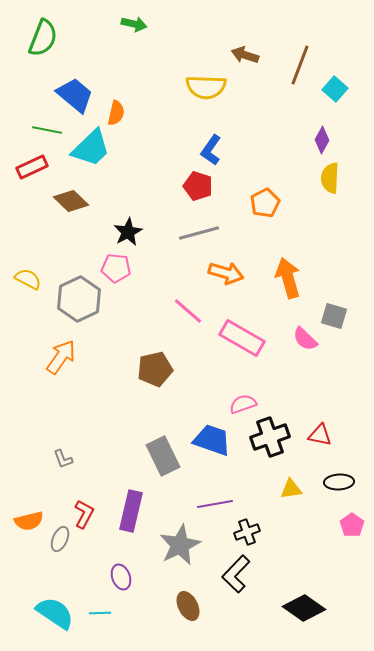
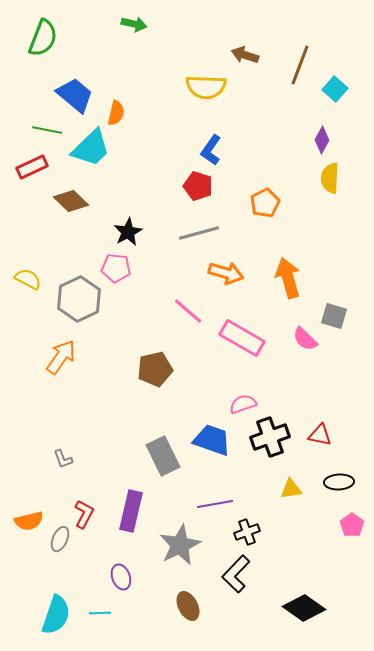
cyan semicircle at (55, 613): moved 1 px right, 2 px down; rotated 75 degrees clockwise
